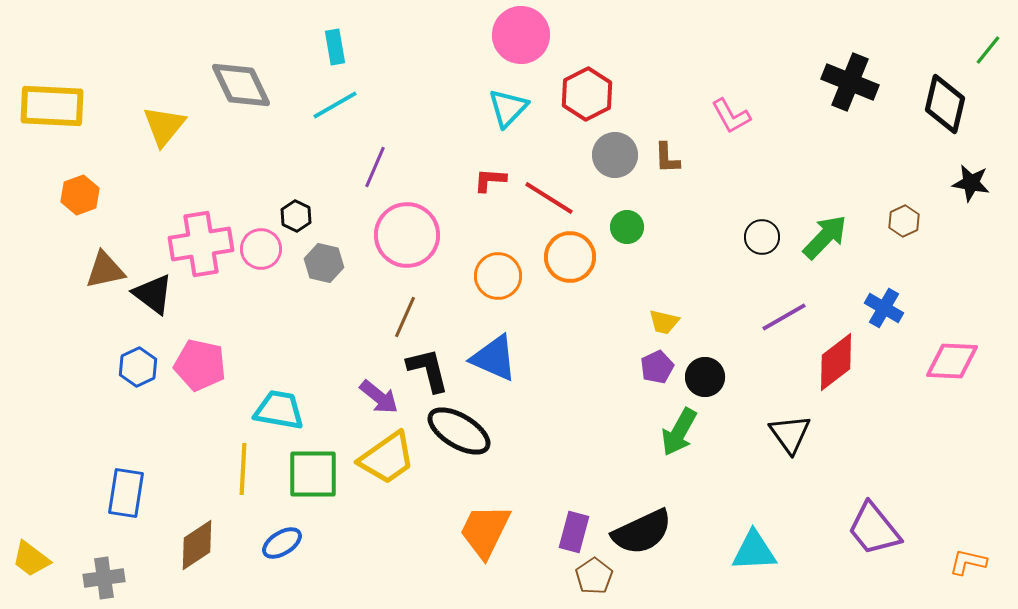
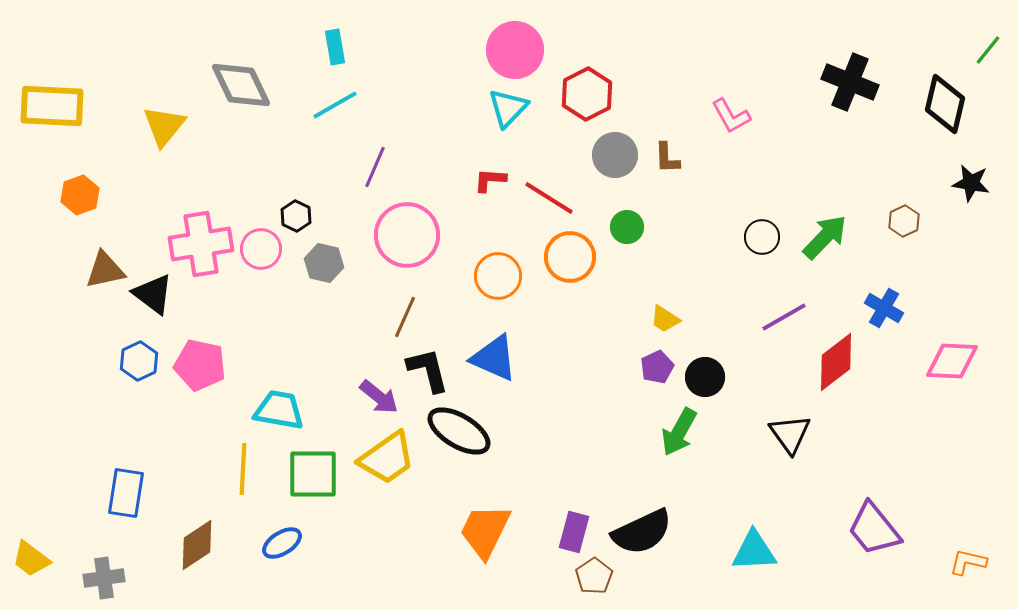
pink circle at (521, 35): moved 6 px left, 15 px down
yellow trapezoid at (664, 322): moved 1 px right, 3 px up; rotated 20 degrees clockwise
blue hexagon at (138, 367): moved 1 px right, 6 px up
